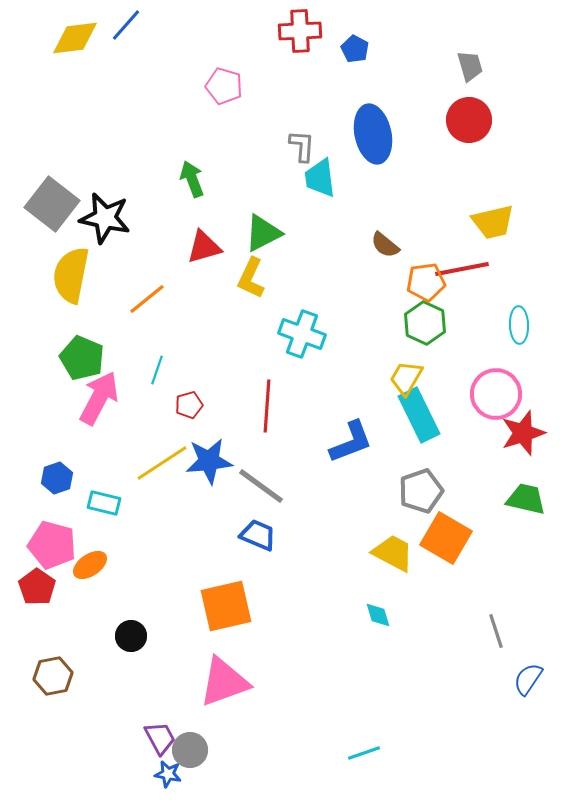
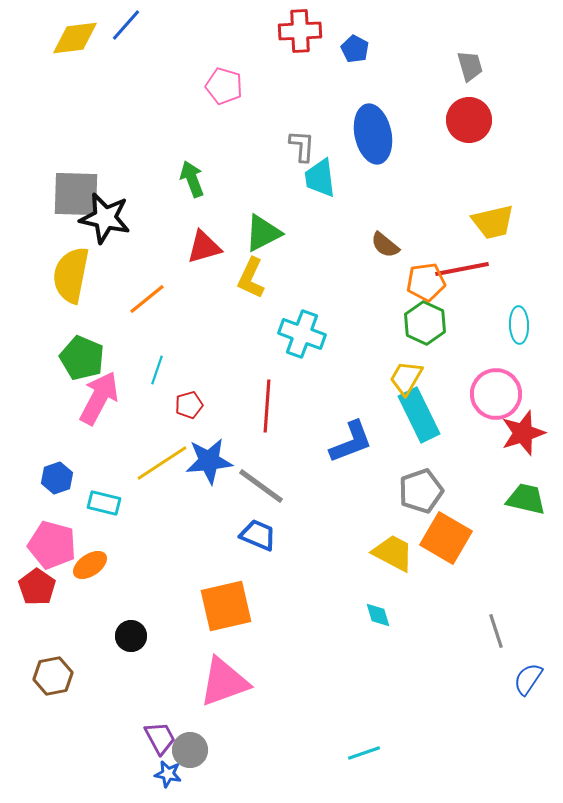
gray square at (52, 204): moved 24 px right, 10 px up; rotated 36 degrees counterclockwise
